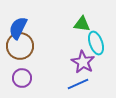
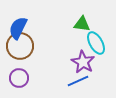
cyan ellipse: rotated 10 degrees counterclockwise
purple circle: moved 3 px left
blue line: moved 3 px up
